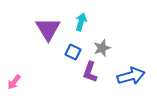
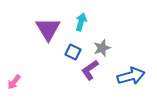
purple L-shape: moved 2 px up; rotated 35 degrees clockwise
